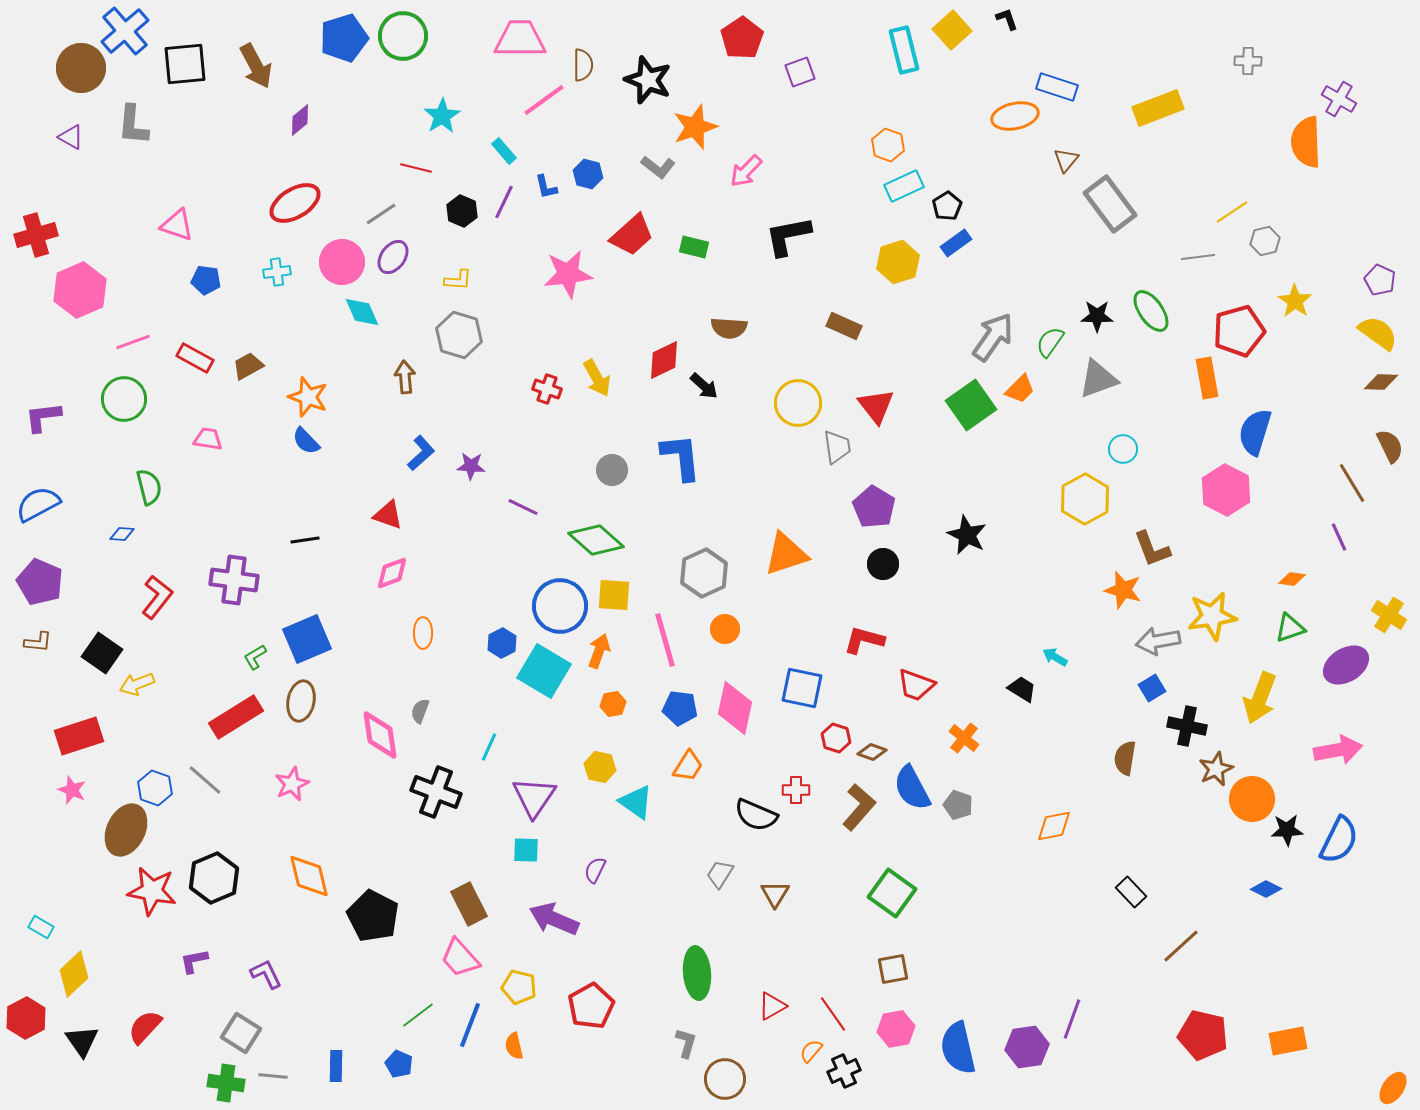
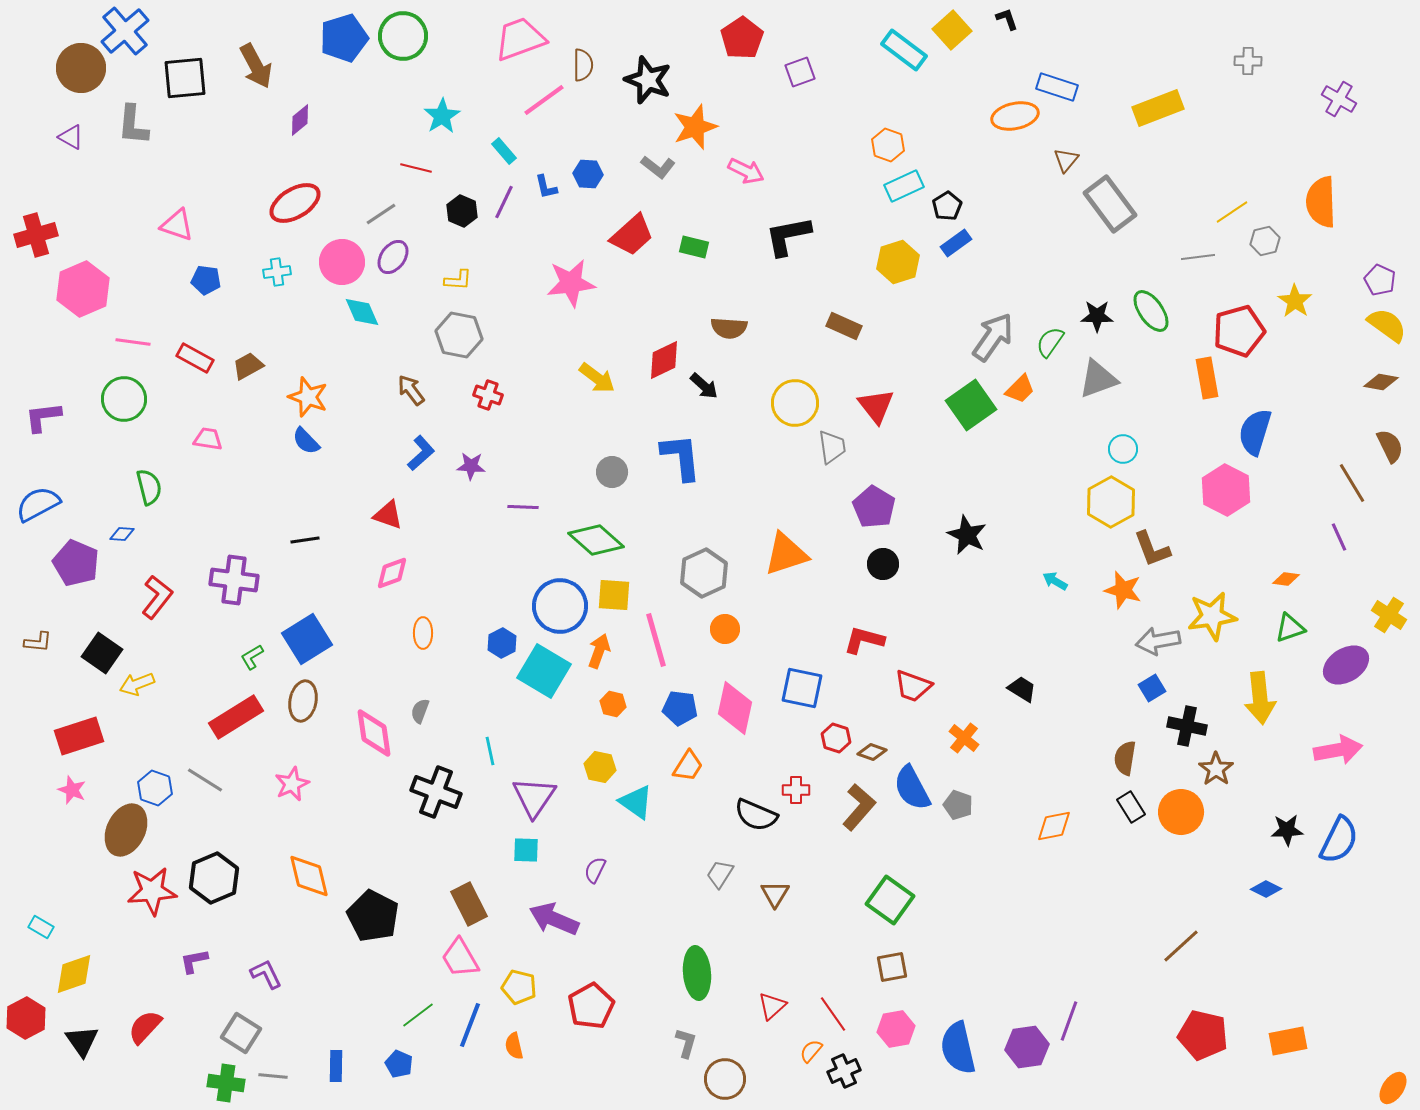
pink trapezoid at (520, 39): rotated 20 degrees counterclockwise
cyan rectangle at (904, 50): rotated 39 degrees counterclockwise
black square at (185, 64): moved 14 px down
orange semicircle at (1306, 142): moved 15 px right, 60 px down
pink arrow at (746, 171): rotated 108 degrees counterclockwise
blue hexagon at (588, 174): rotated 12 degrees counterclockwise
pink star at (568, 274): moved 3 px right, 9 px down
pink hexagon at (80, 290): moved 3 px right, 1 px up
yellow semicircle at (1378, 333): moved 9 px right, 8 px up
gray hexagon at (459, 335): rotated 6 degrees counterclockwise
pink line at (133, 342): rotated 28 degrees clockwise
brown arrow at (405, 377): moved 6 px right, 13 px down; rotated 32 degrees counterclockwise
yellow arrow at (597, 378): rotated 24 degrees counterclockwise
brown diamond at (1381, 382): rotated 8 degrees clockwise
red cross at (547, 389): moved 59 px left, 6 px down
yellow circle at (798, 403): moved 3 px left
gray trapezoid at (837, 447): moved 5 px left
gray circle at (612, 470): moved 2 px down
yellow hexagon at (1085, 499): moved 26 px right, 3 px down
purple line at (523, 507): rotated 24 degrees counterclockwise
orange diamond at (1292, 579): moved 6 px left
purple pentagon at (40, 582): moved 36 px right, 19 px up
blue square at (307, 639): rotated 9 degrees counterclockwise
pink line at (665, 640): moved 9 px left
green L-shape at (255, 657): moved 3 px left
cyan arrow at (1055, 657): moved 76 px up
red trapezoid at (916, 685): moved 3 px left, 1 px down
yellow arrow at (1260, 698): rotated 27 degrees counterclockwise
brown ellipse at (301, 701): moved 2 px right
orange hexagon at (613, 704): rotated 25 degrees clockwise
pink diamond at (380, 735): moved 6 px left, 2 px up
cyan line at (489, 747): moved 1 px right, 4 px down; rotated 36 degrees counterclockwise
brown star at (1216, 769): rotated 12 degrees counterclockwise
gray line at (205, 780): rotated 9 degrees counterclockwise
orange circle at (1252, 799): moved 71 px left, 13 px down
red star at (152, 891): rotated 15 degrees counterclockwise
black rectangle at (1131, 892): moved 85 px up; rotated 12 degrees clockwise
green square at (892, 893): moved 2 px left, 7 px down
pink trapezoid at (460, 958): rotated 12 degrees clockwise
brown square at (893, 969): moved 1 px left, 2 px up
yellow diamond at (74, 974): rotated 24 degrees clockwise
red triangle at (772, 1006): rotated 12 degrees counterclockwise
purple line at (1072, 1019): moved 3 px left, 2 px down
